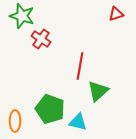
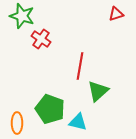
orange ellipse: moved 2 px right, 2 px down
